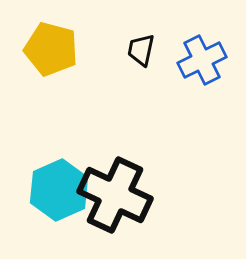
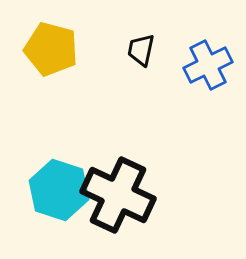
blue cross: moved 6 px right, 5 px down
cyan hexagon: rotated 18 degrees counterclockwise
black cross: moved 3 px right
